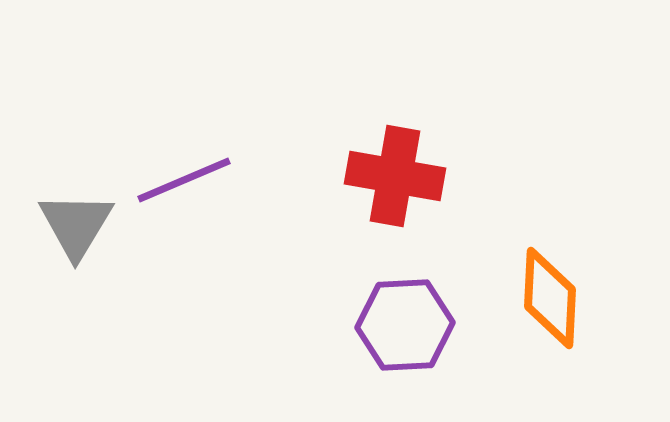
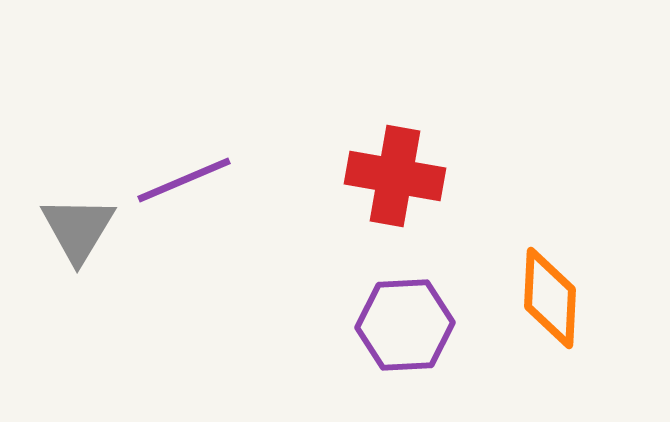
gray triangle: moved 2 px right, 4 px down
